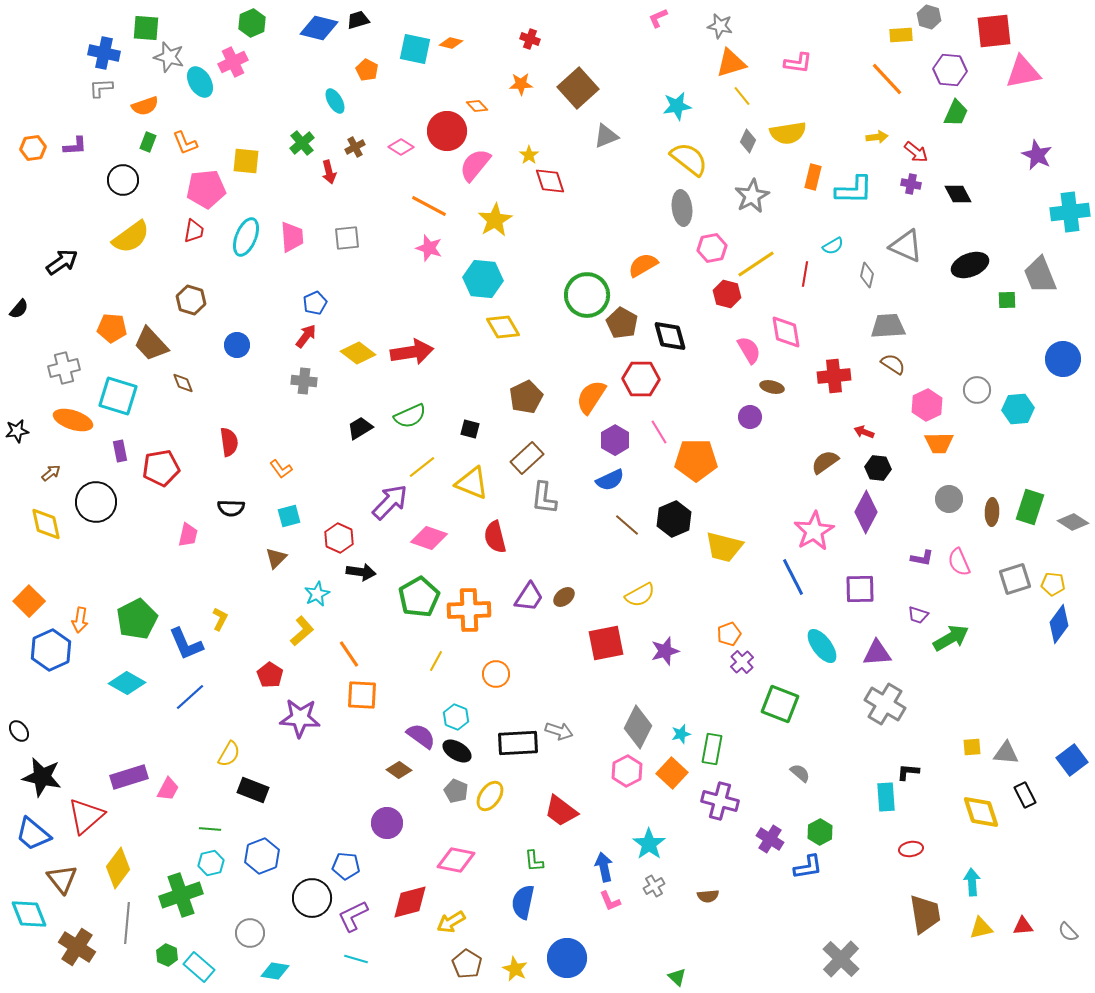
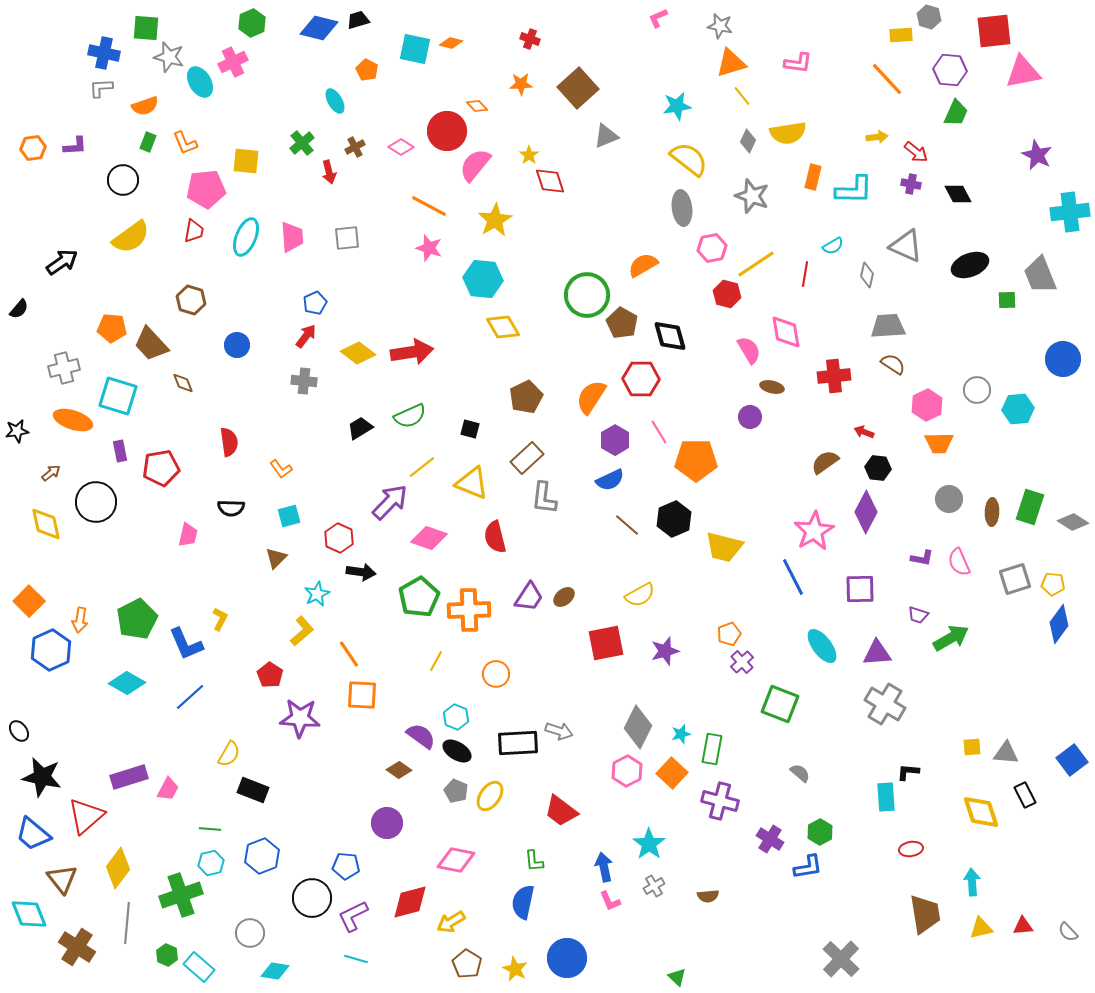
gray star at (752, 196): rotated 24 degrees counterclockwise
